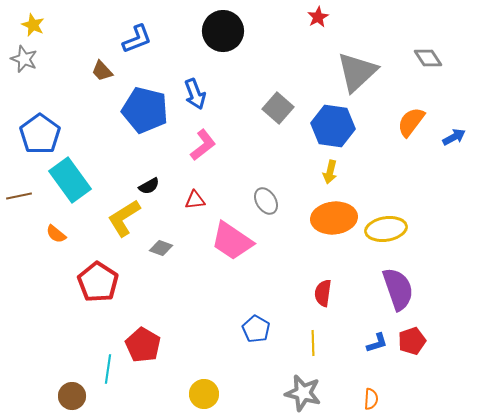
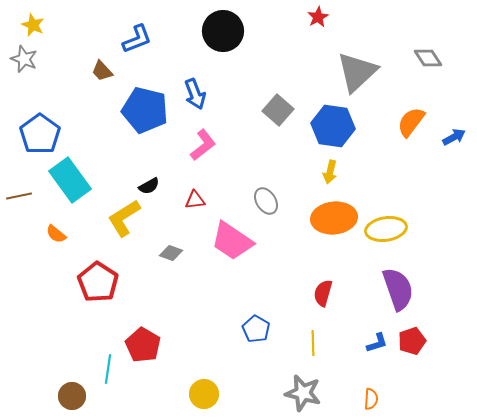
gray square at (278, 108): moved 2 px down
gray diamond at (161, 248): moved 10 px right, 5 px down
red semicircle at (323, 293): rotated 8 degrees clockwise
